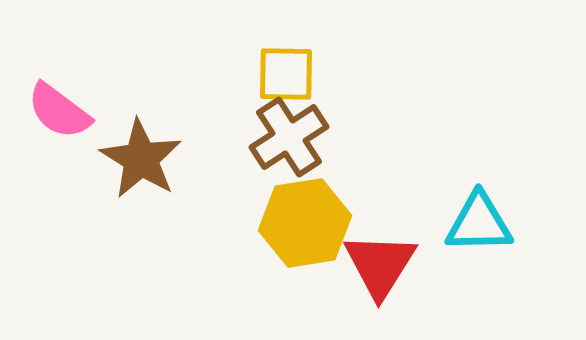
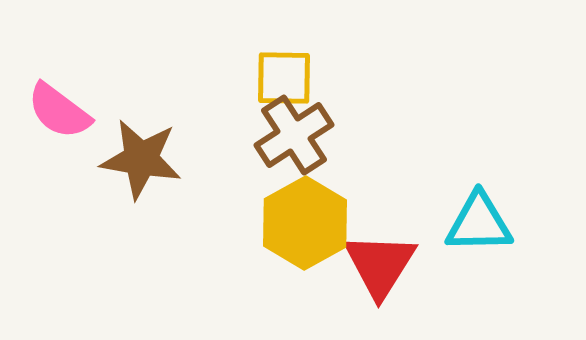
yellow square: moved 2 px left, 4 px down
brown cross: moved 5 px right, 2 px up
brown star: rotated 22 degrees counterclockwise
yellow hexagon: rotated 20 degrees counterclockwise
